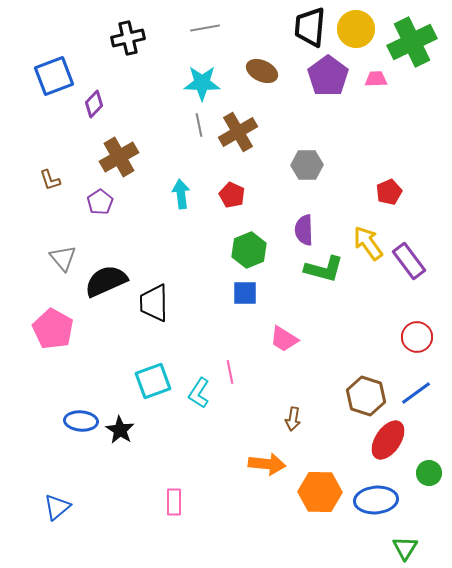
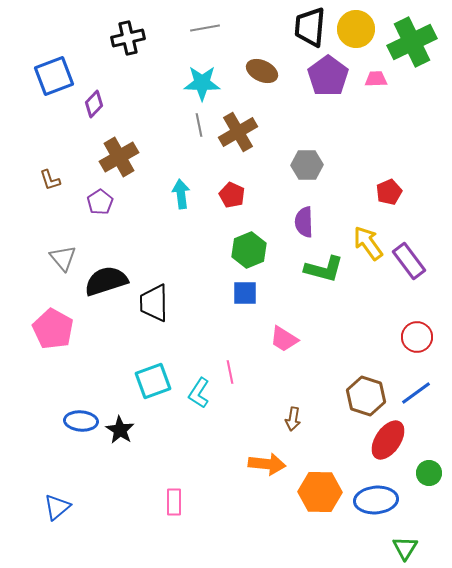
purple semicircle at (304, 230): moved 8 px up
black semicircle at (106, 281): rotated 6 degrees clockwise
